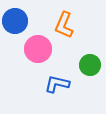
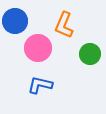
pink circle: moved 1 px up
green circle: moved 11 px up
blue L-shape: moved 17 px left, 1 px down
